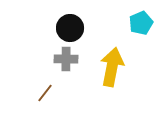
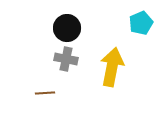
black circle: moved 3 px left
gray cross: rotated 10 degrees clockwise
brown line: rotated 48 degrees clockwise
